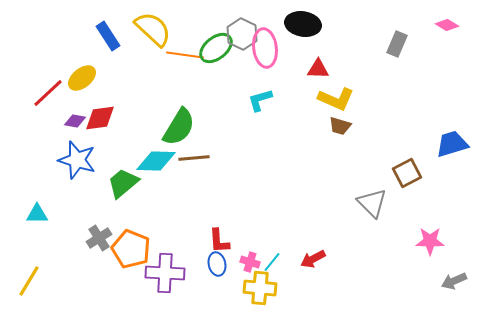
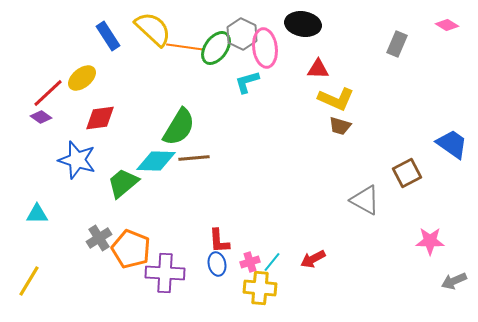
green ellipse: rotated 16 degrees counterclockwise
orange line: moved 8 px up
cyan L-shape: moved 13 px left, 18 px up
purple diamond: moved 34 px left, 4 px up; rotated 25 degrees clockwise
blue trapezoid: rotated 52 degrees clockwise
gray triangle: moved 7 px left, 3 px up; rotated 16 degrees counterclockwise
pink cross: rotated 36 degrees counterclockwise
